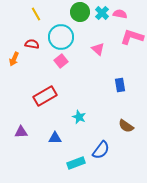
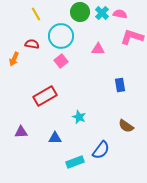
cyan circle: moved 1 px up
pink triangle: rotated 40 degrees counterclockwise
cyan rectangle: moved 1 px left, 1 px up
